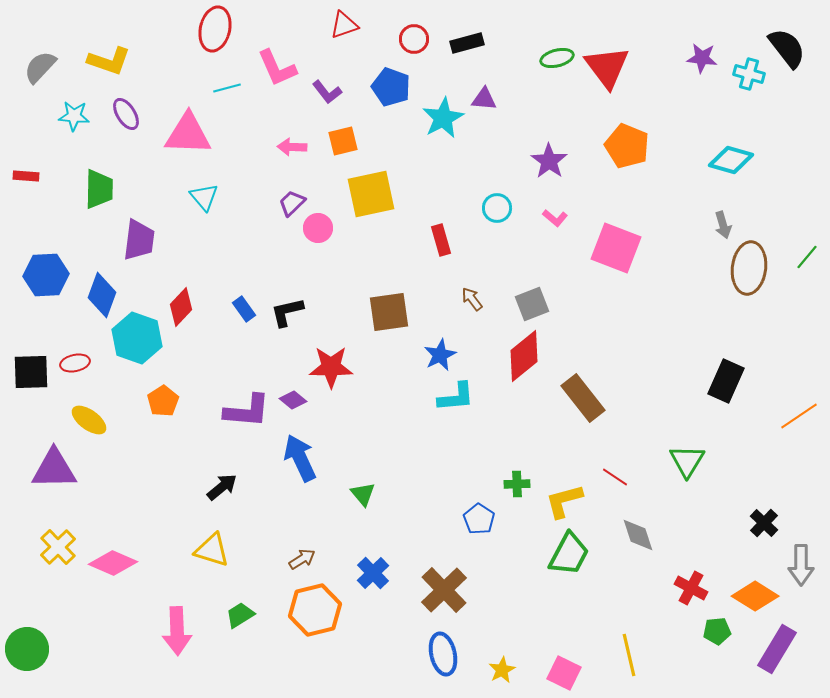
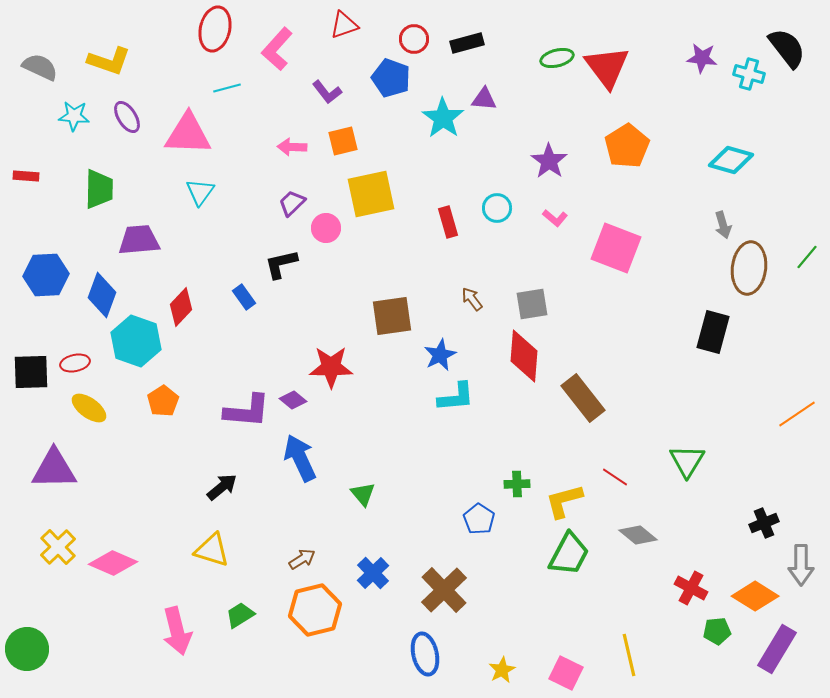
gray semicircle at (40, 67): rotated 72 degrees clockwise
pink L-shape at (277, 68): moved 19 px up; rotated 66 degrees clockwise
blue pentagon at (391, 87): moved 9 px up
purple ellipse at (126, 114): moved 1 px right, 3 px down
cyan star at (443, 118): rotated 9 degrees counterclockwise
orange pentagon at (627, 146): rotated 18 degrees clockwise
cyan triangle at (204, 197): moved 4 px left, 5 px up; rotated 16 degrees clockwise
pink circle at (318, 228): moved 8 px right
purple trapezoid at (139, 240): rotated 102 degrees counterclockwise
red rectangle at (441, 240): moved 7 px right, 18 px up
gray square at (532, 304): rotated 12 degrees clockwise
blue rectangle at (244, 309): moved 12 px up
black L-shape at (287, 312): moved 6 px left, 48 px up
brown square at (389, 312): moved 3 px right, 4 px down
cyan hexagon at (137, 338): moved 1 px left, 3 px down
red diamond at (524, 356): rotated 46 degrees counterclockwise
black rectangle at (726, 381): moved 13 px left, 49 px up; rotated 9 degrees counterclockwise
orange line at (799, 416): moved 2 px left, 2 px up
yellow ellipse at (89, 420): moved 12 px up
black cross at (764, 523): rotated 24 degrees clockwise
gray diamond at (638, 535): rotated 33 degrees counterclockwise
pink arrow at (177, 631): rotated 12 degrees counterclockwise
blue ellipse at (443, 654): moved 18 px left
pink square at (564, 673): moved 2 px right
